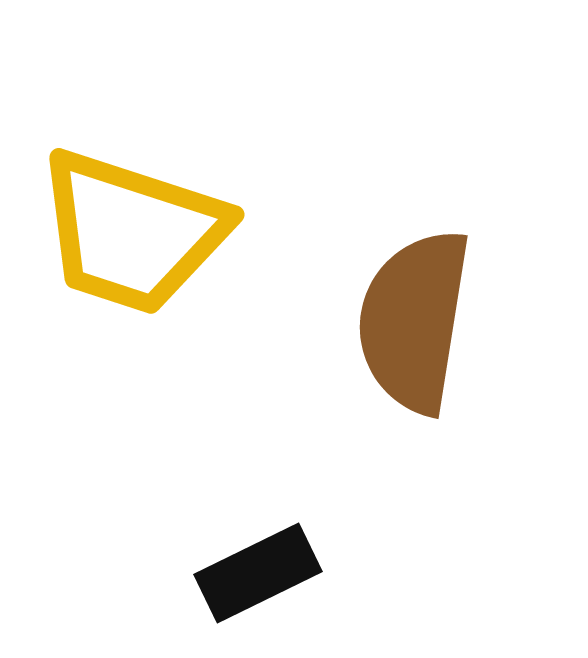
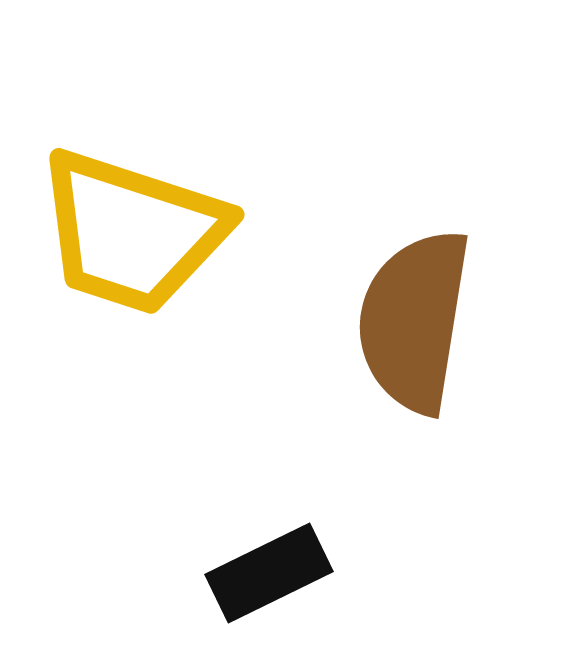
black rectangle: moved 11 px right
